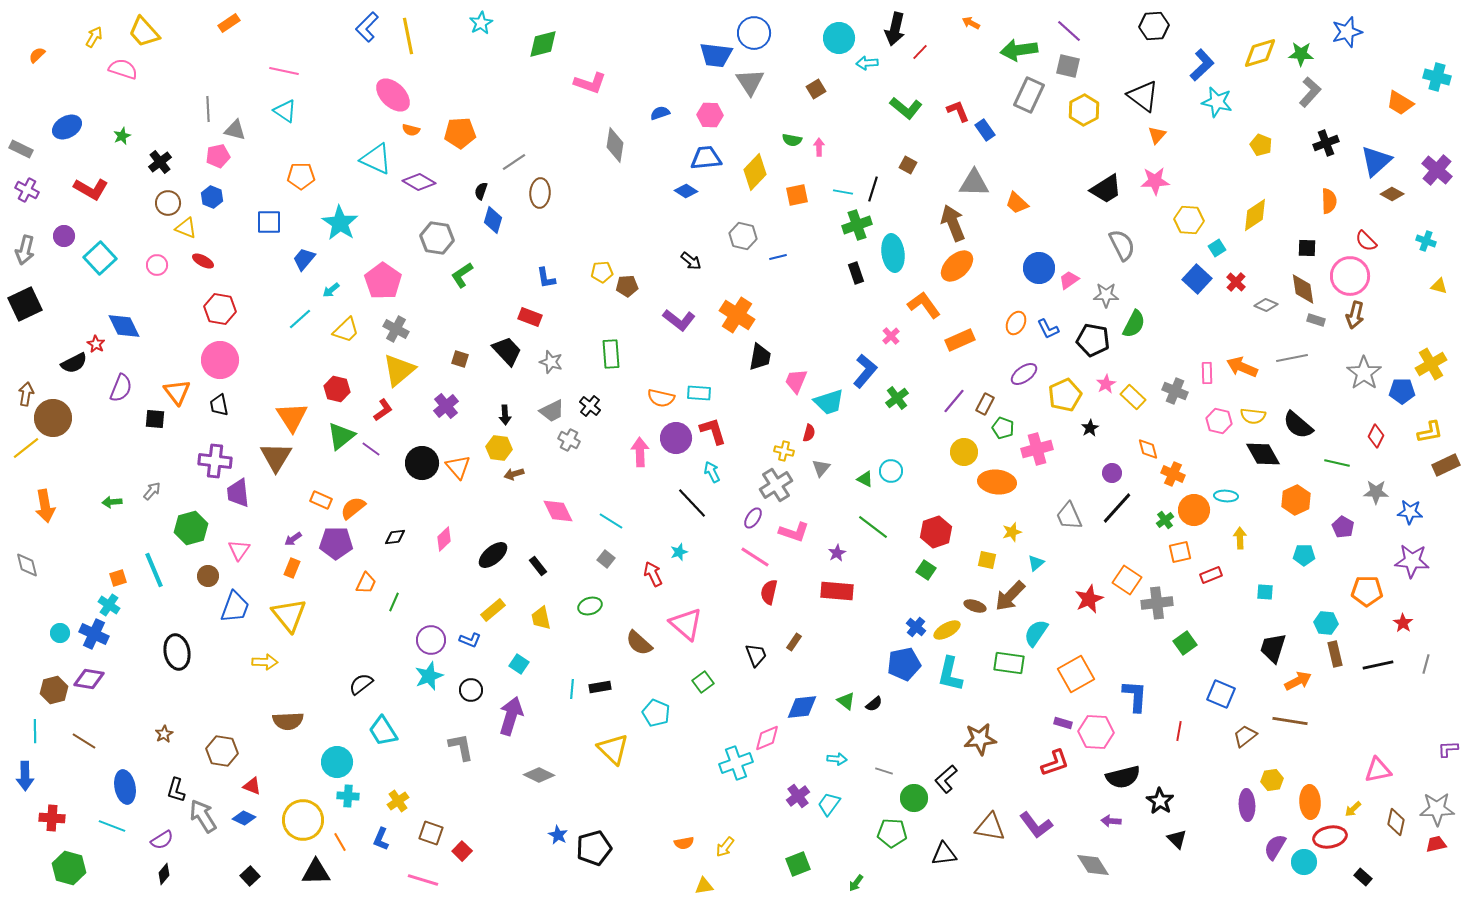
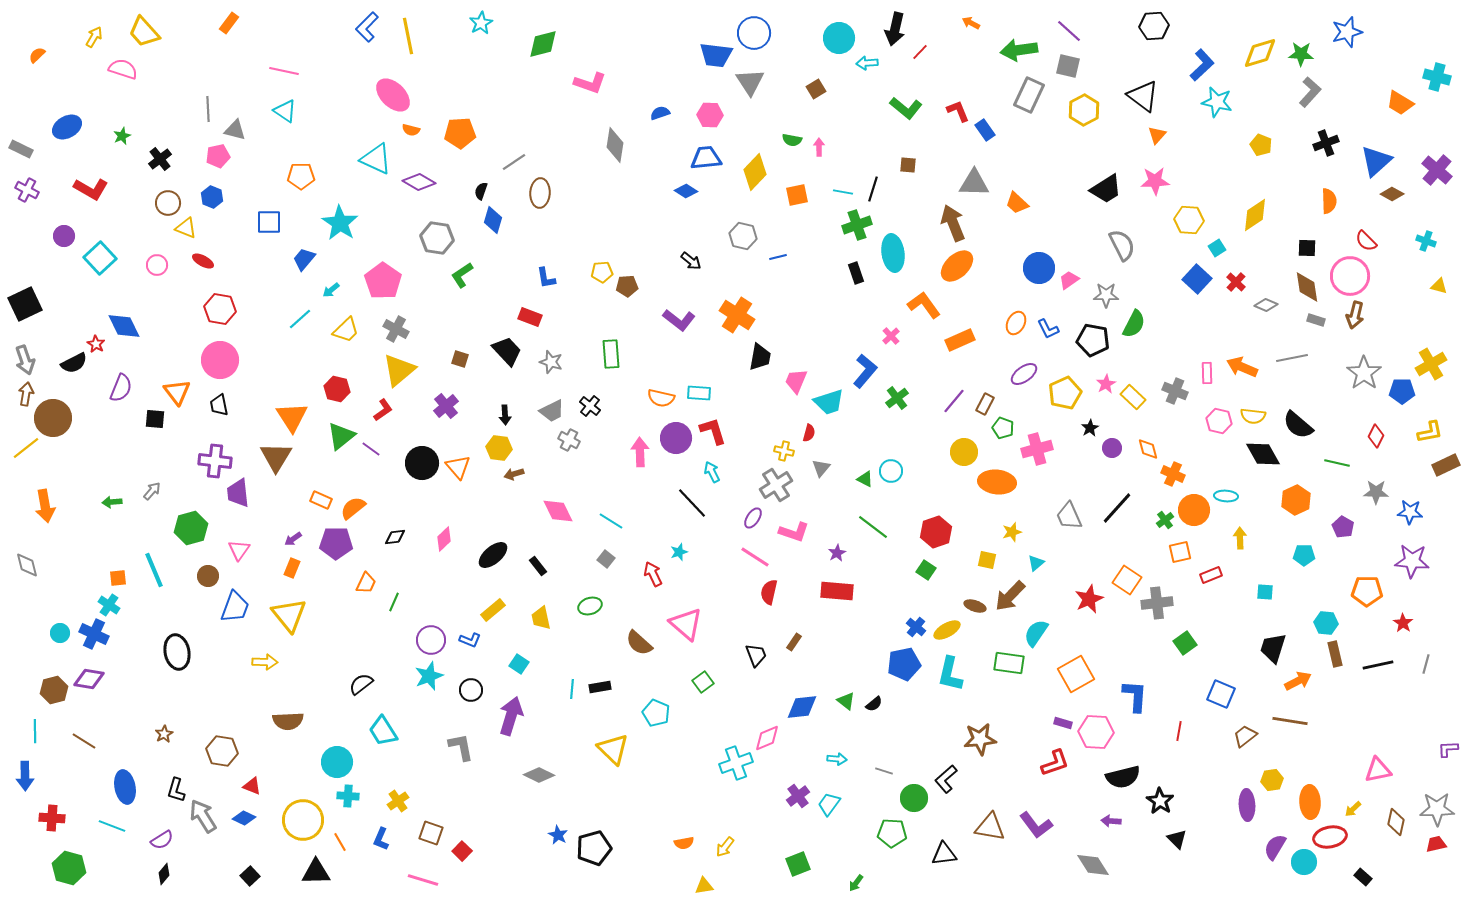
orange rectangle at (229, 23): rotated 20 degrees counterclockwise
black cross at (160, 162): moved 3 px up
brown square at (908, 165): rotated 24 degrees counterclockwise
gray arrow at (25, 250): moved 110 px down; rotated 32 degrees counterclockwise
brown diamond at (1303, 289): moved 4 px right, 2 px up
yellow pentagon at (1065, 395): moved 2 px up
purple circle at (1112, 473): moved 25 px up
orange square at (118, 578): rotated 12 degrees clockwise
